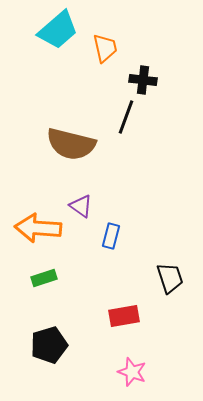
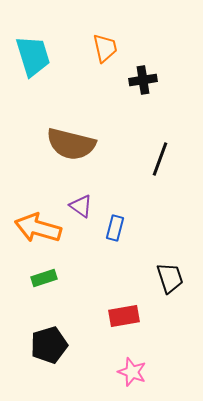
cyan trapezoid: moved 25 px left, 26 px down; rotated 66 degrees counterclockwise
black cross: rotated 16 degrees counterclockwise
black line: moved 34 px right, 42 px down
orange arrow: rotated 12 degrees clockwise
blue rectangle: moved 4 px right, 8 px up
